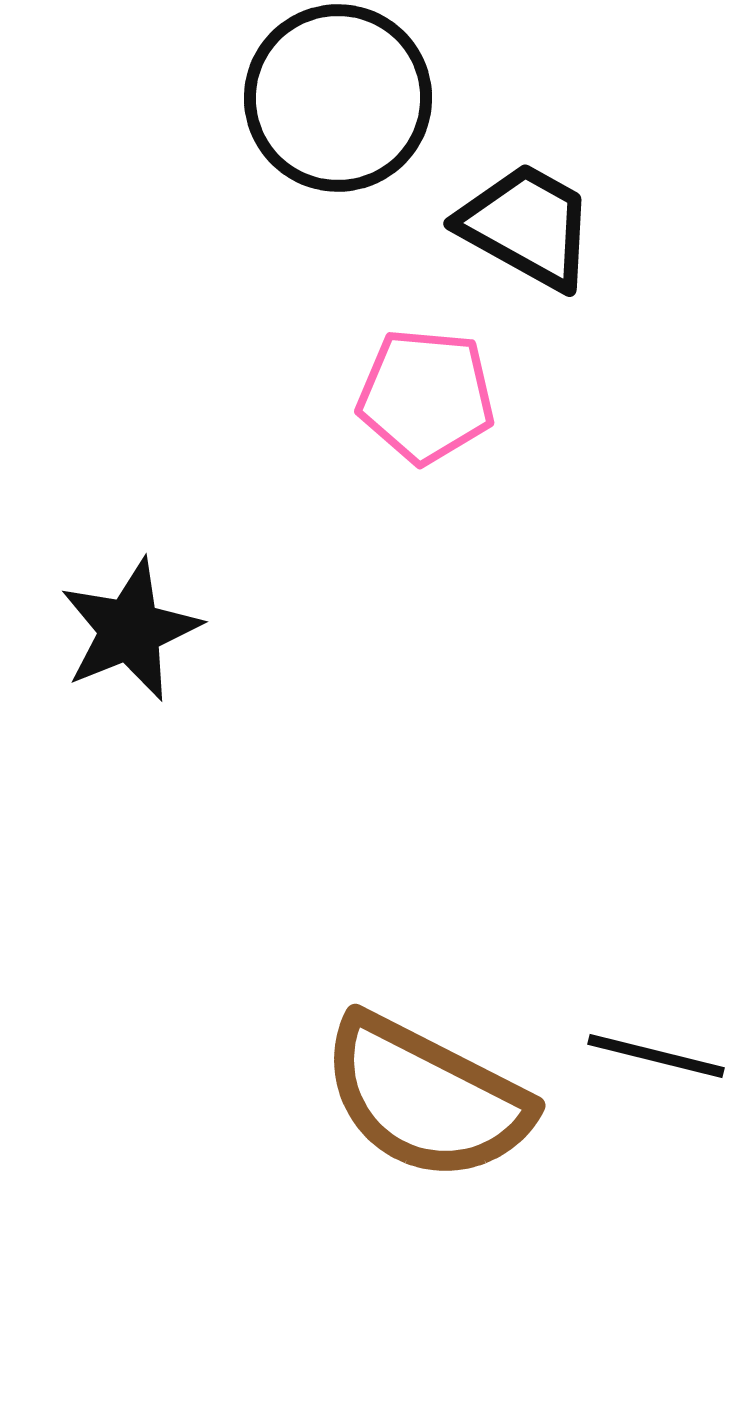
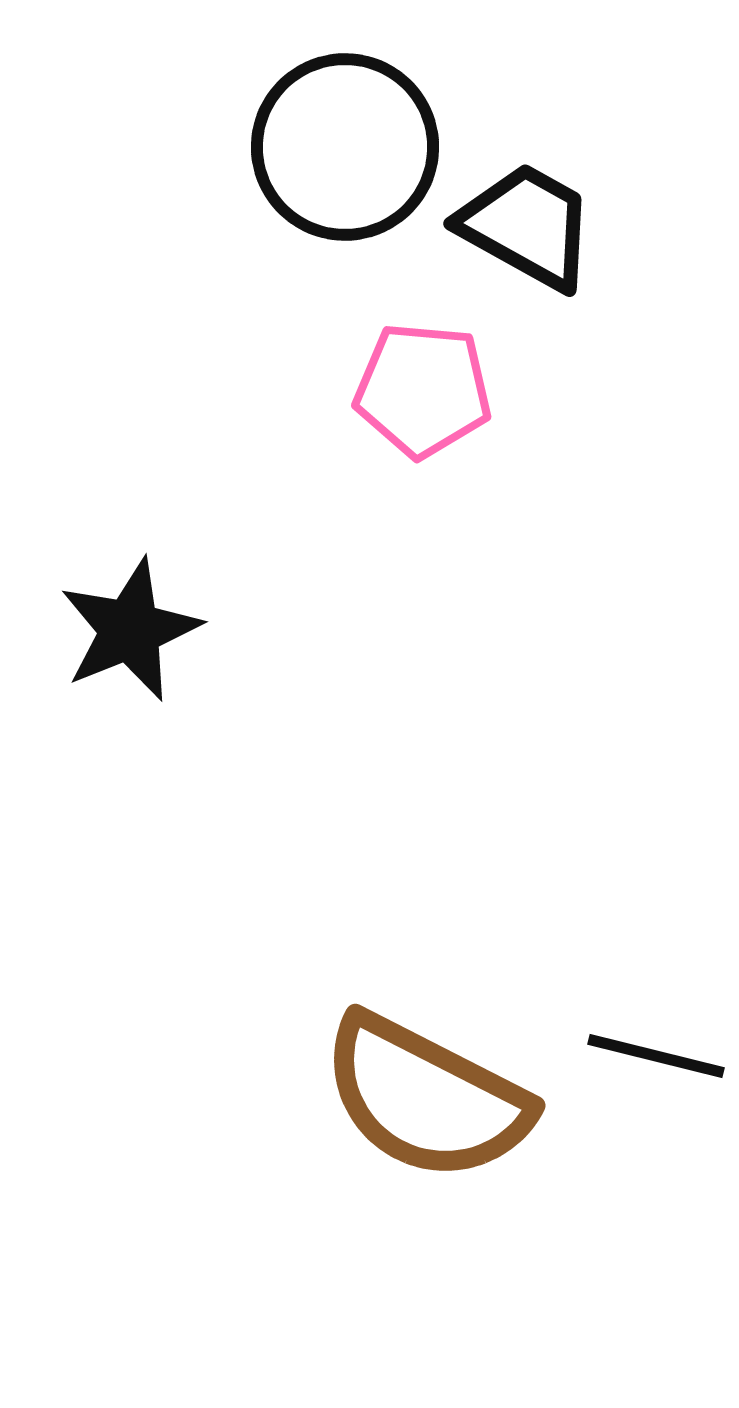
black circle: moved 7 px right, 49 px down
pink pentagon: moved 3 px left, 6 px up
